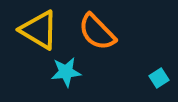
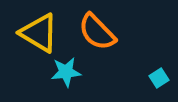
yellow triangle: moved 3 px down
